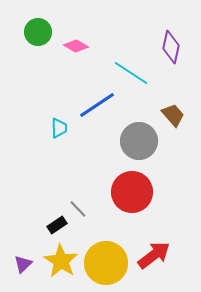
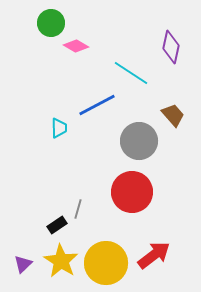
green circle: moved 13 px right, 9 px up
blue line: rotated 6 degrees clockwise
gray line: rotated 60 degrees clockwise
